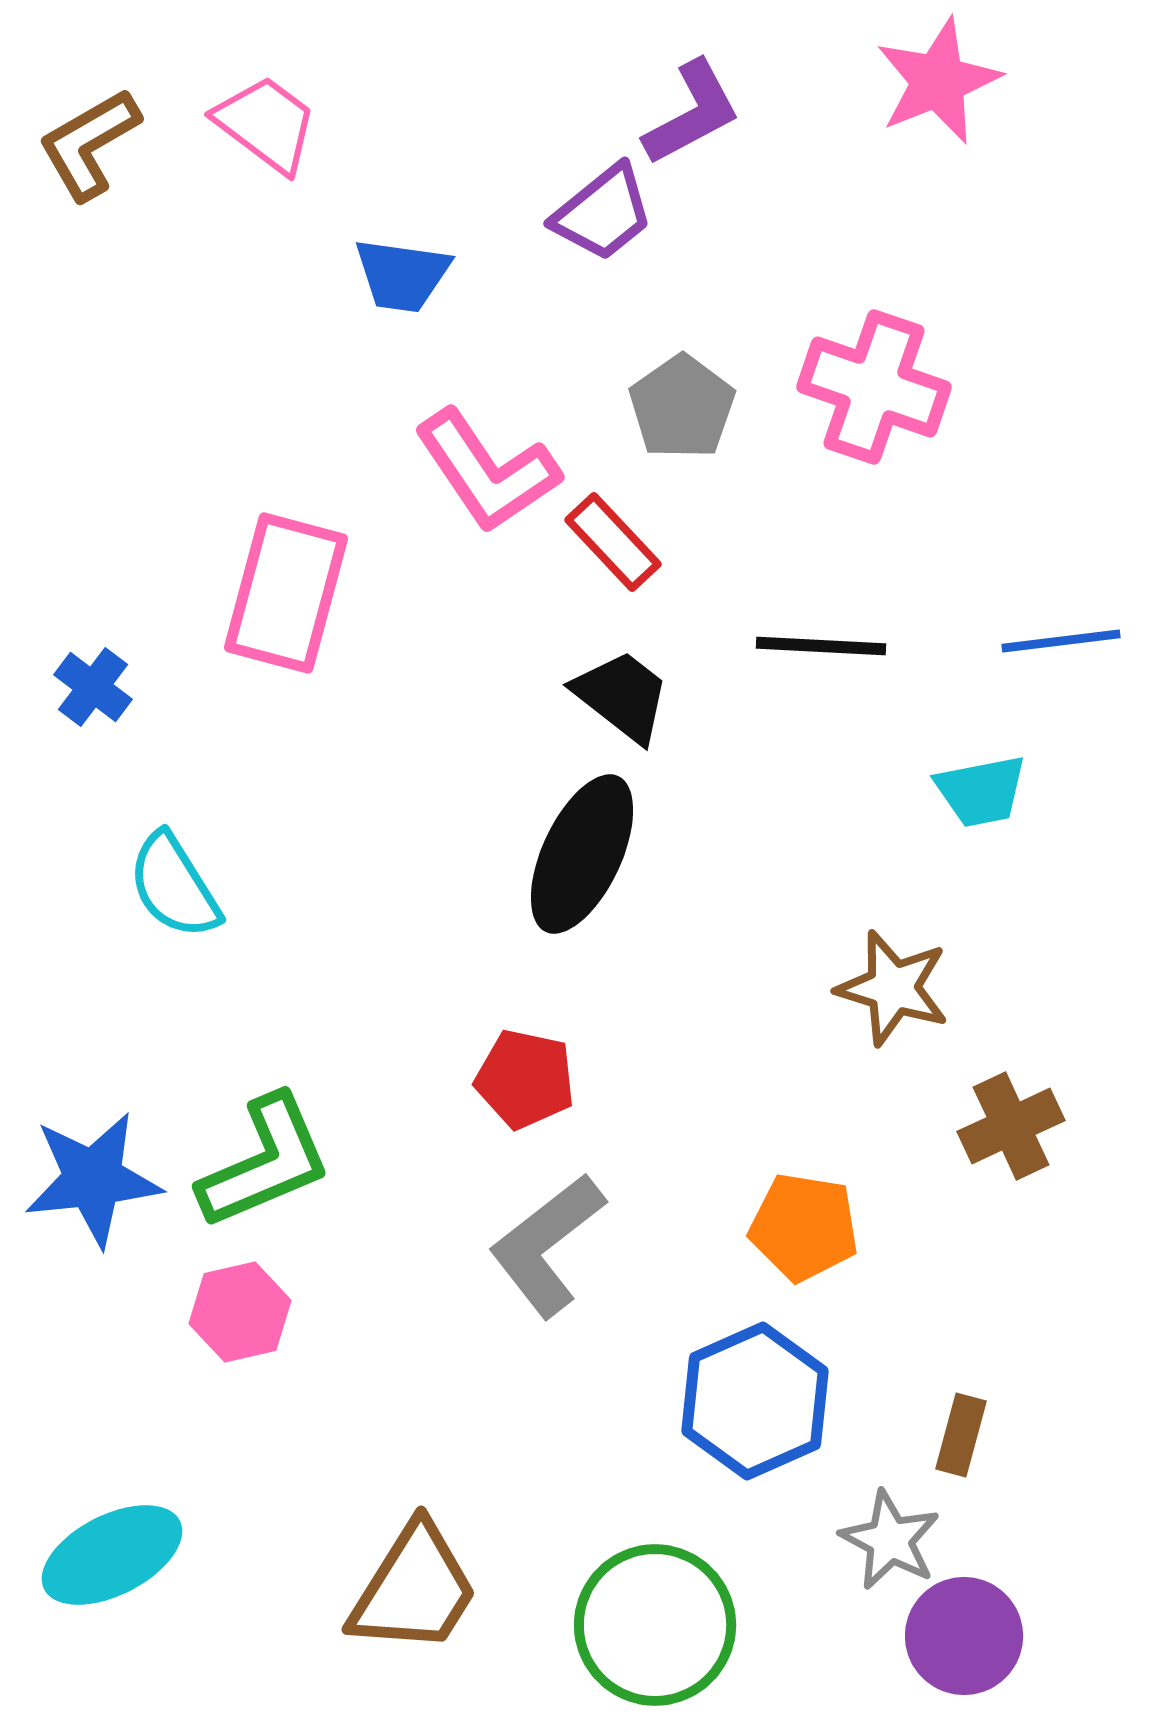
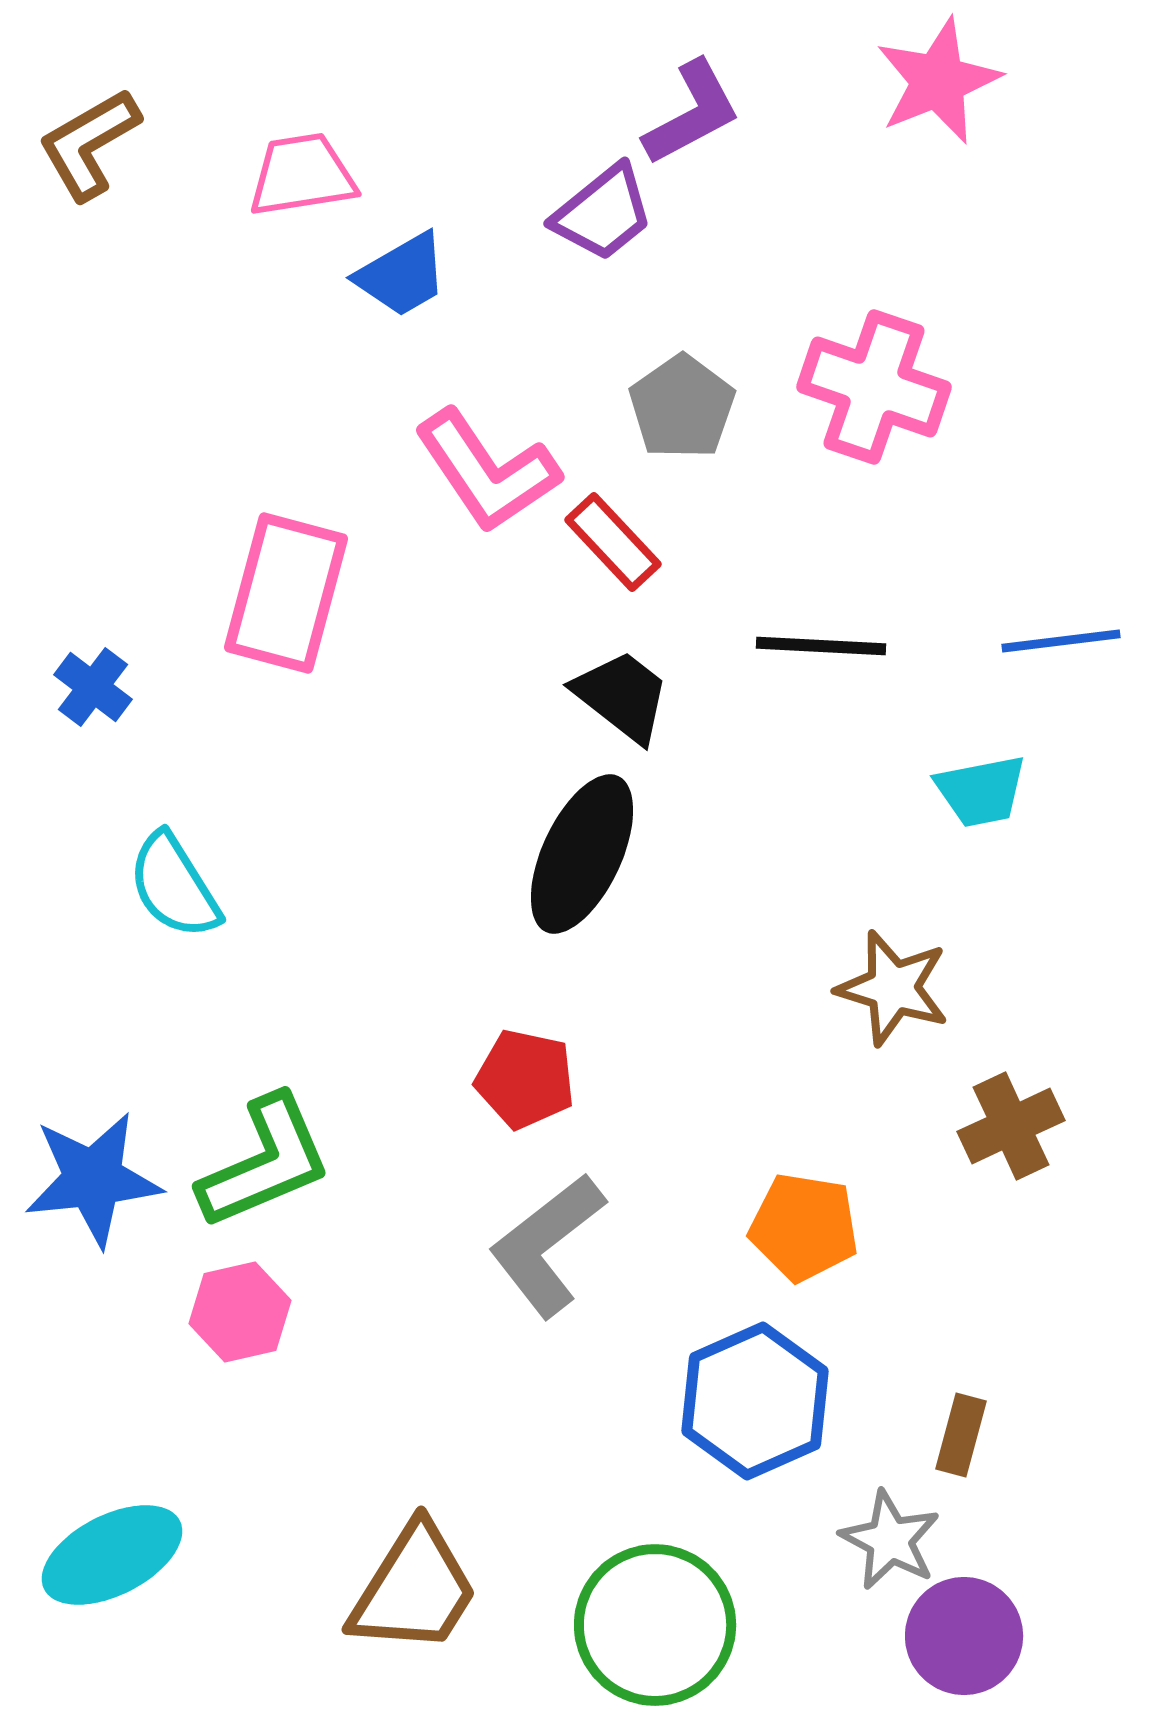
pink trapezoid: moved 36 px right, 51 px down; rotated 46 degrees counterclockwise
blue trapezoid: rotated 38 degrees counterclockwise
